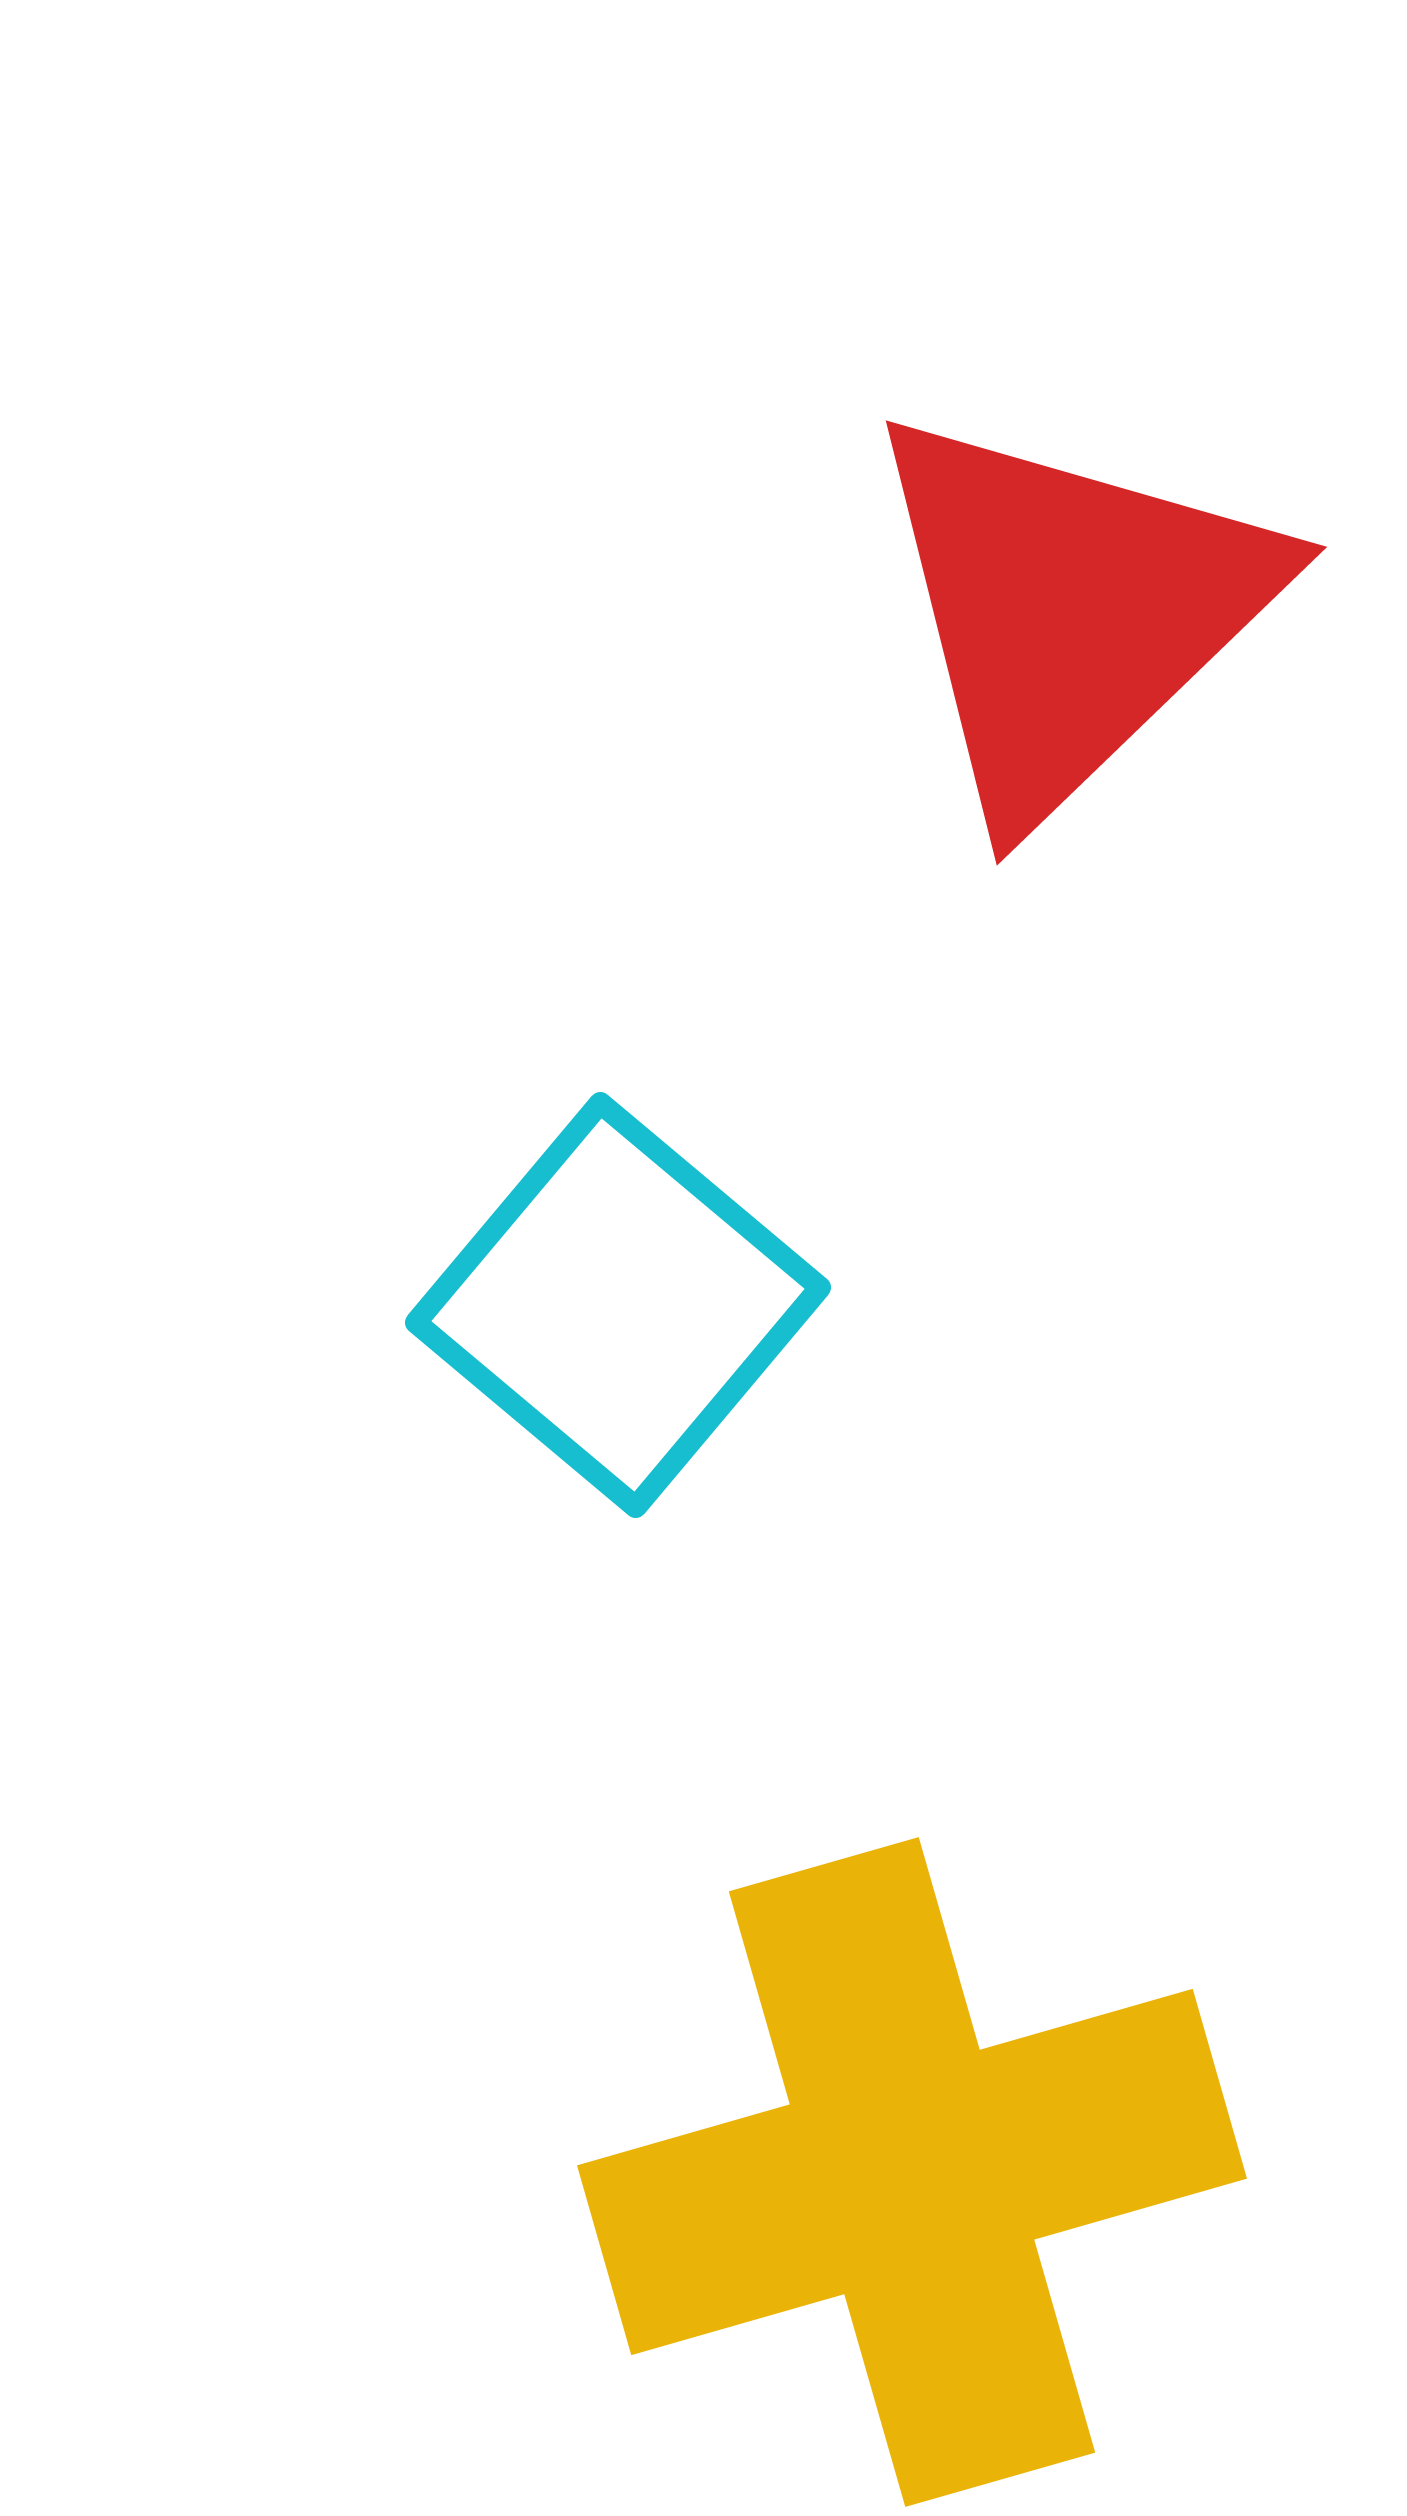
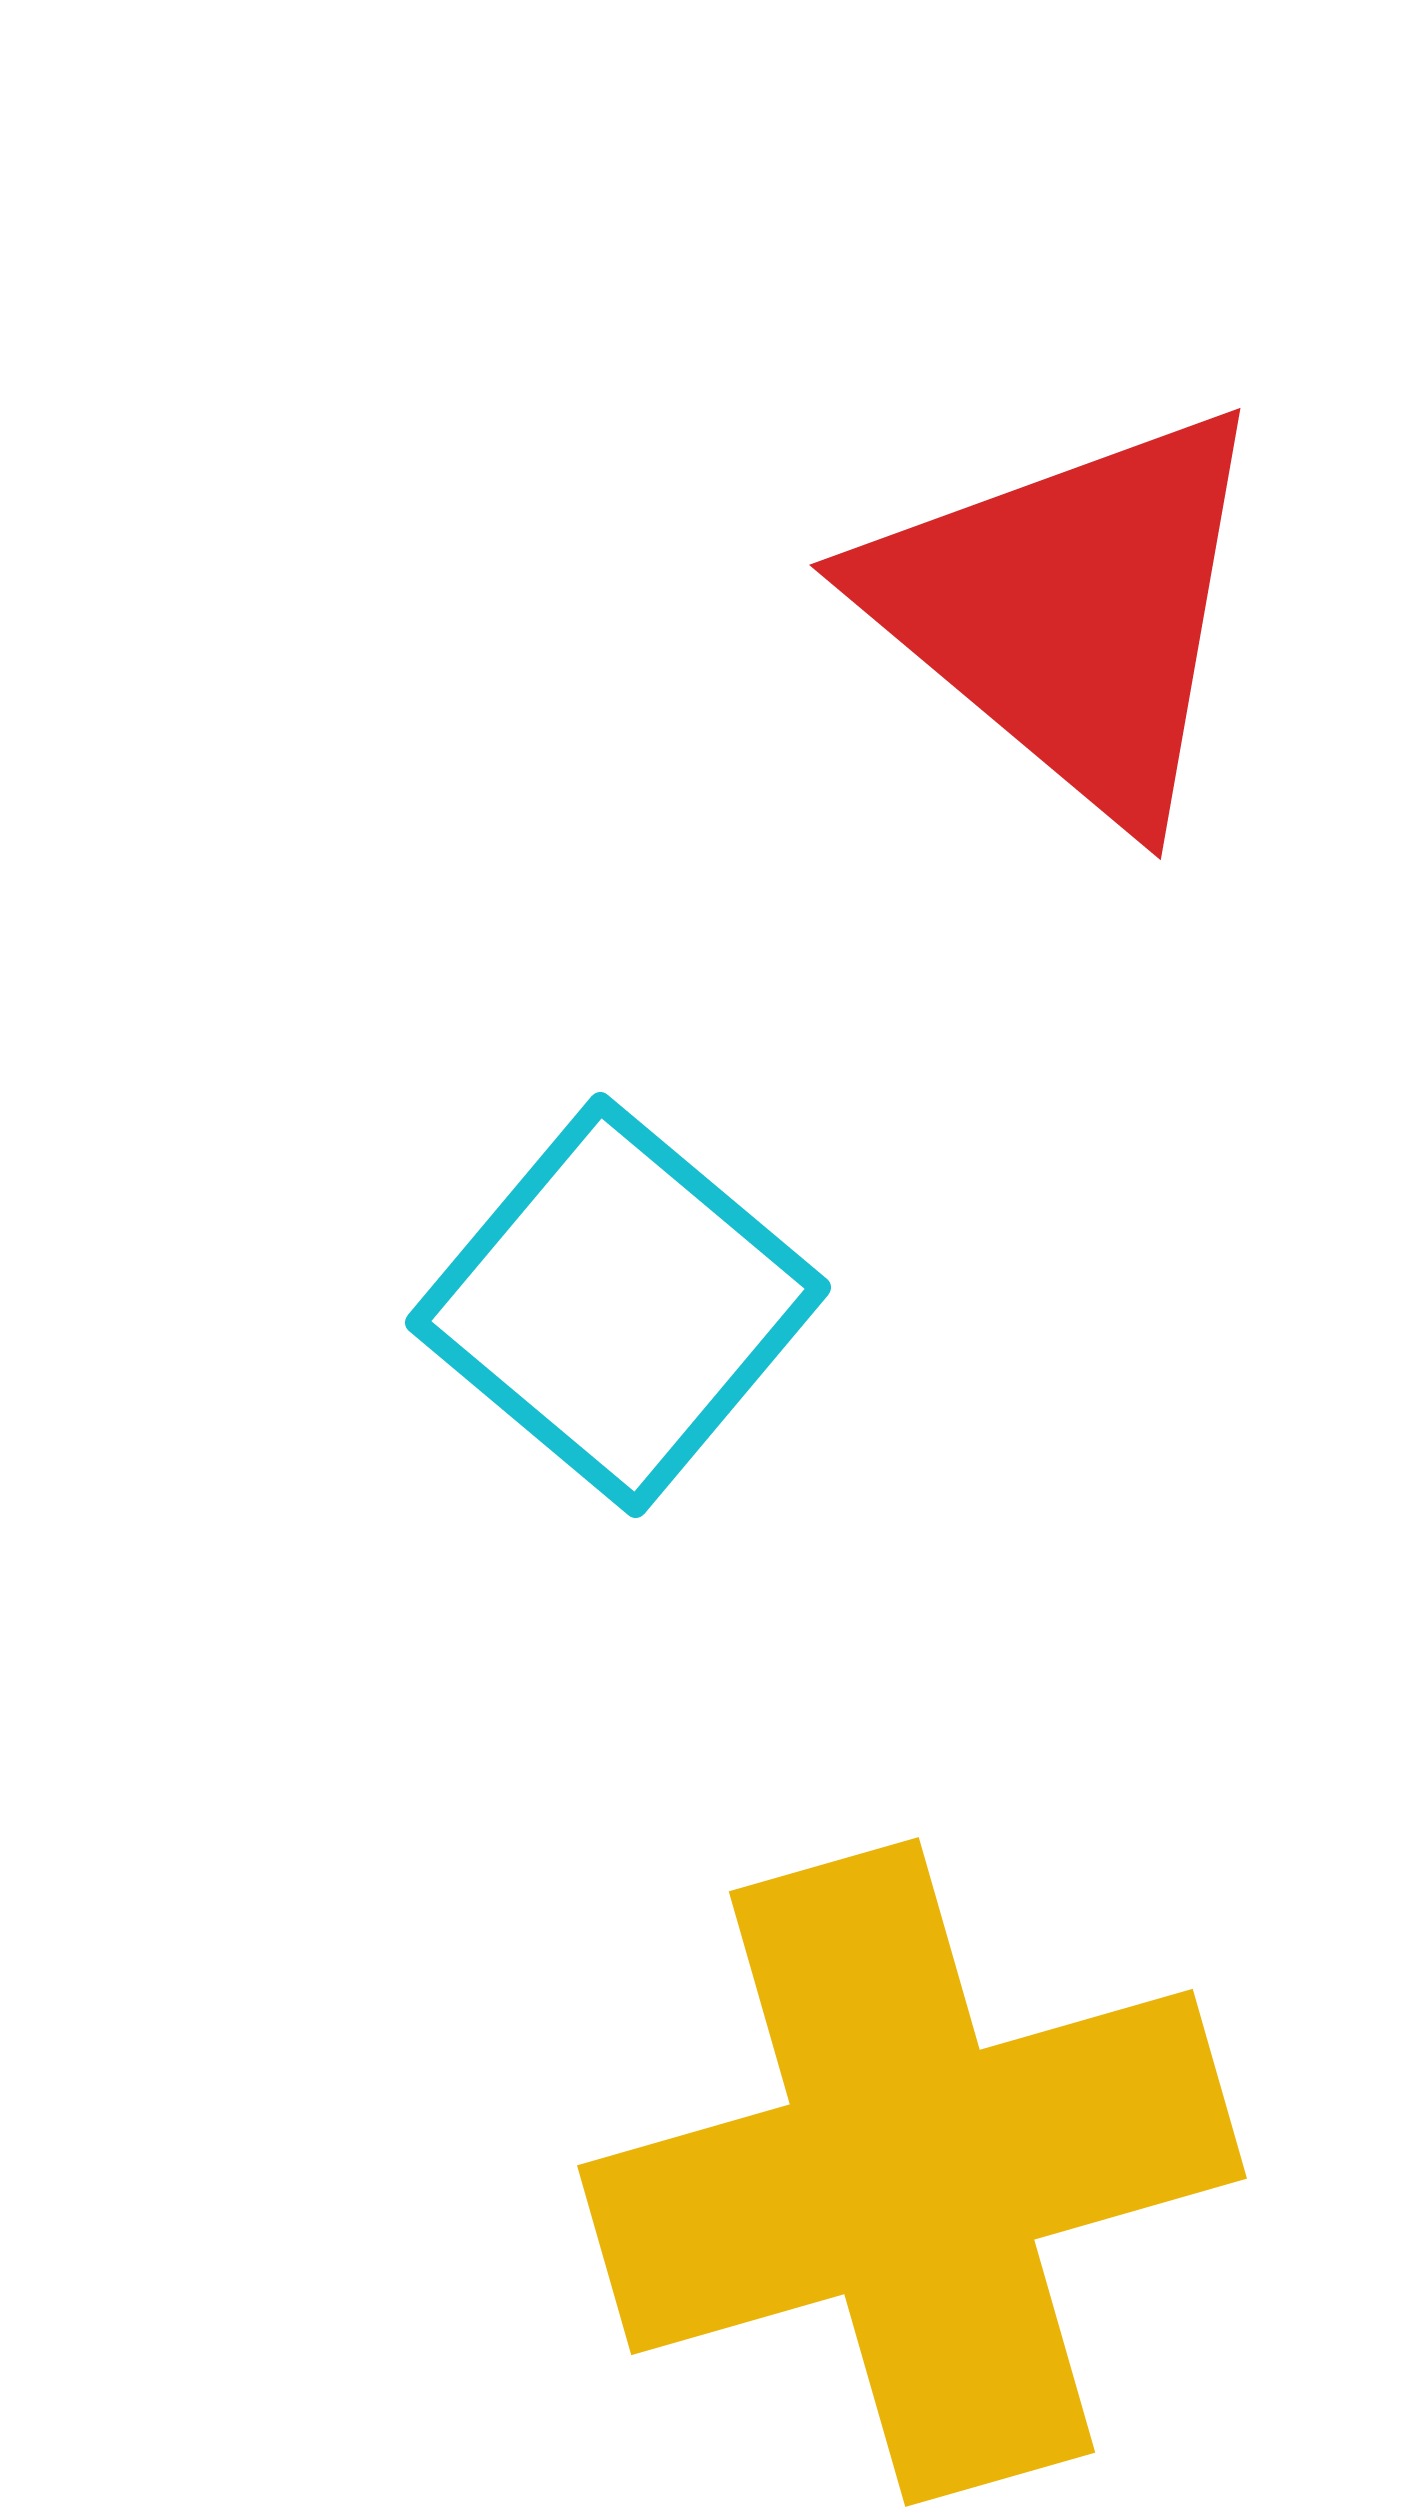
red triangle: rotated 36 degrees counterclockwise
